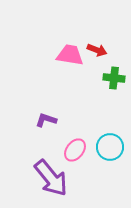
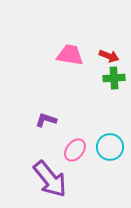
red arrow: moved 12 px right, 6 px down
green cross: rotated 10 degrees counterclockwise
purple arrow: moved 1 px left, 1 px down
